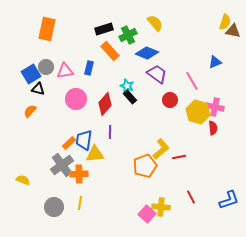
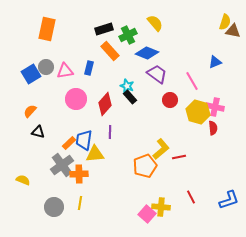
black triangle at (38, 89): moved 43 px down
